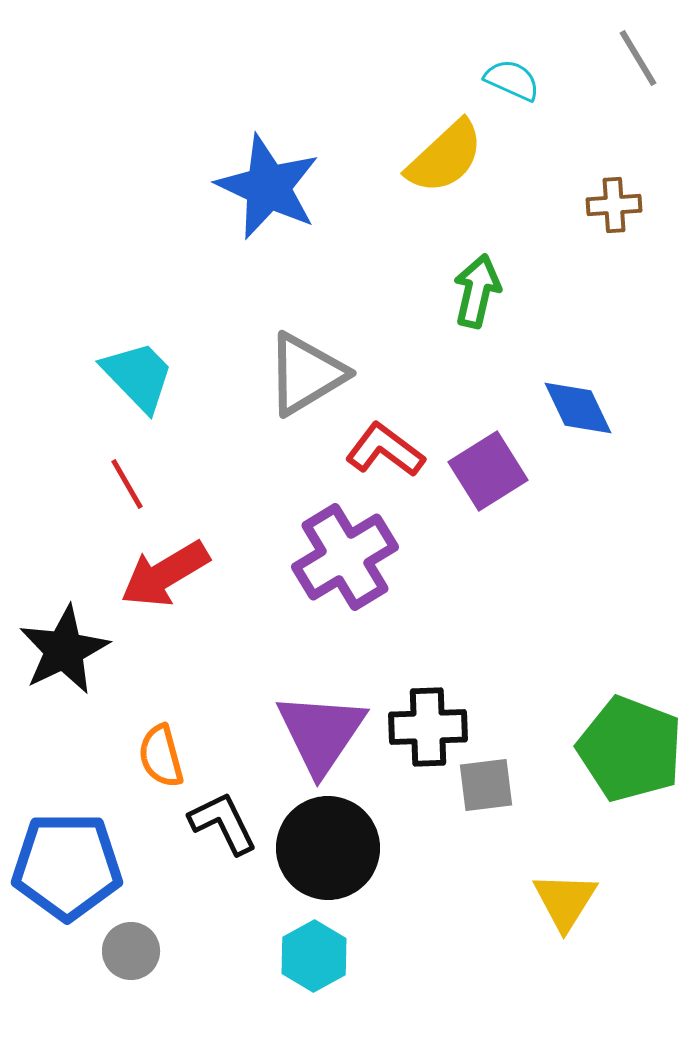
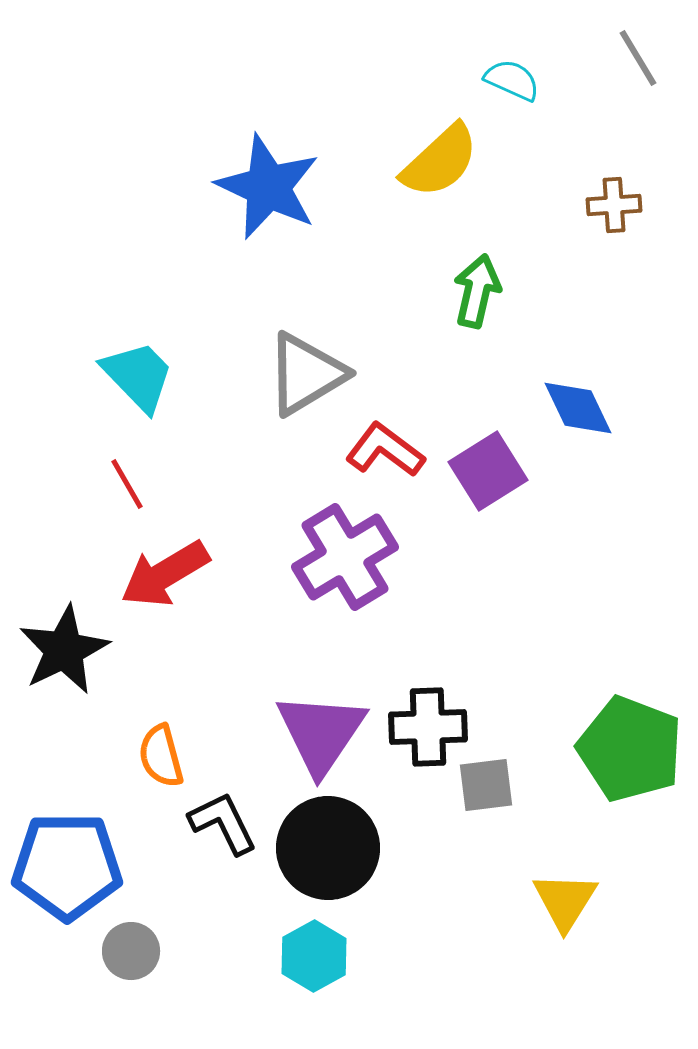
yellow semicircle: moved 5 px left, 4 px down
